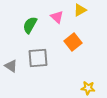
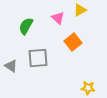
pink triangle: moved 1 px right, 1 px down
green semicircle: moved 4 px left, 1 px down
